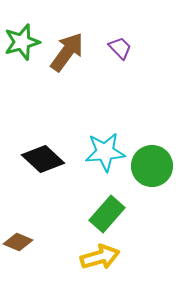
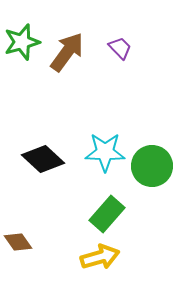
cyan star: rotated 6 degrees clockwise
brown diamond: rotated 32 degrees clockwise
